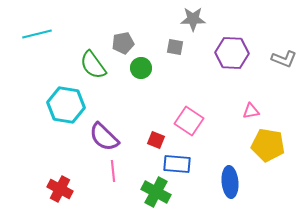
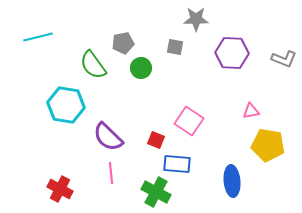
gray star: moved 3 px right
cyan line: moved 1 px right, 3 px down
purple semicircle: moved 4 px right
pink line: moved 2 px left, 2 px down
blue ellipse: moved 2 px right, 1 px up
